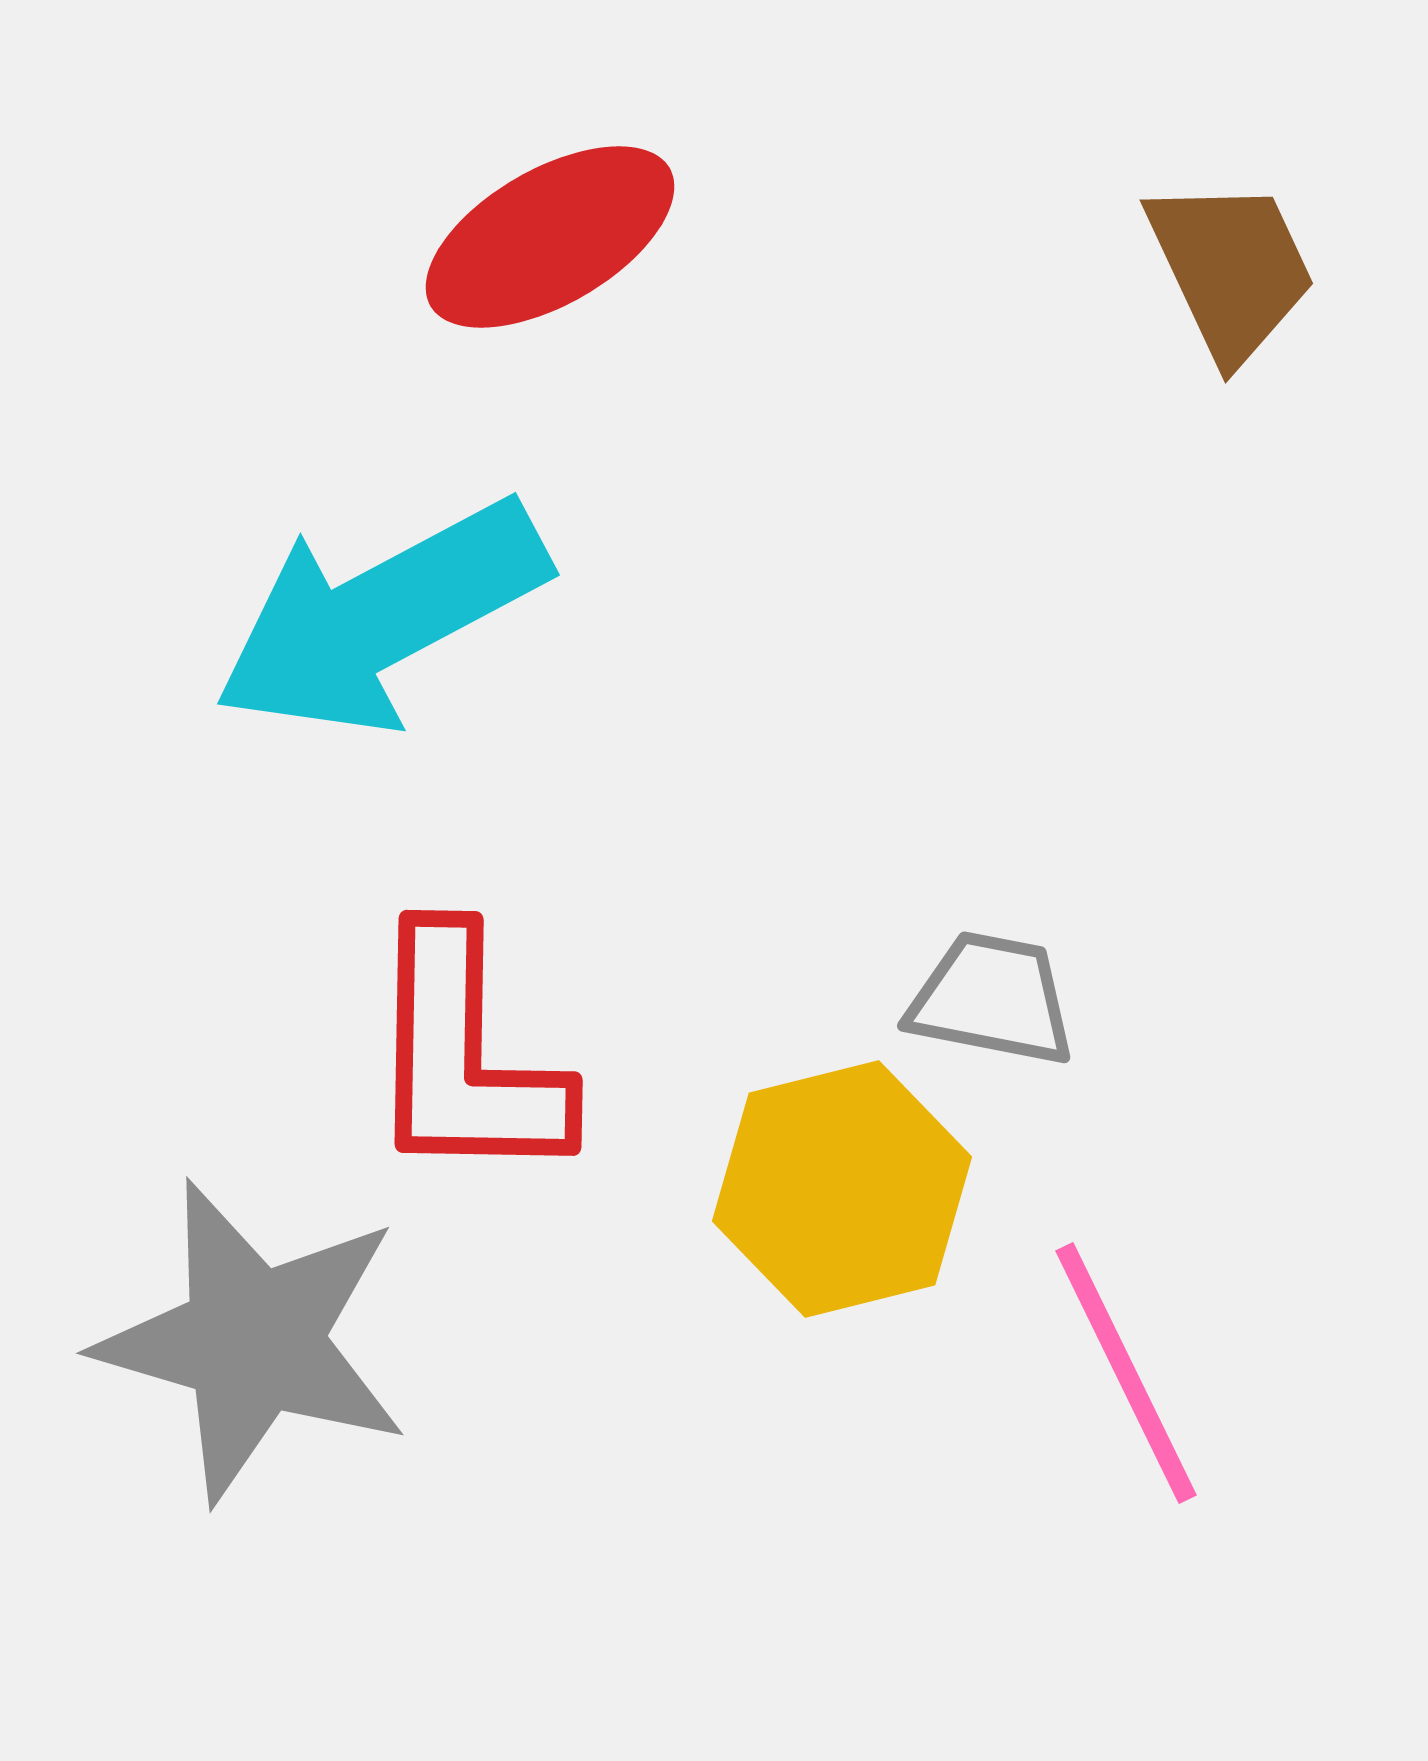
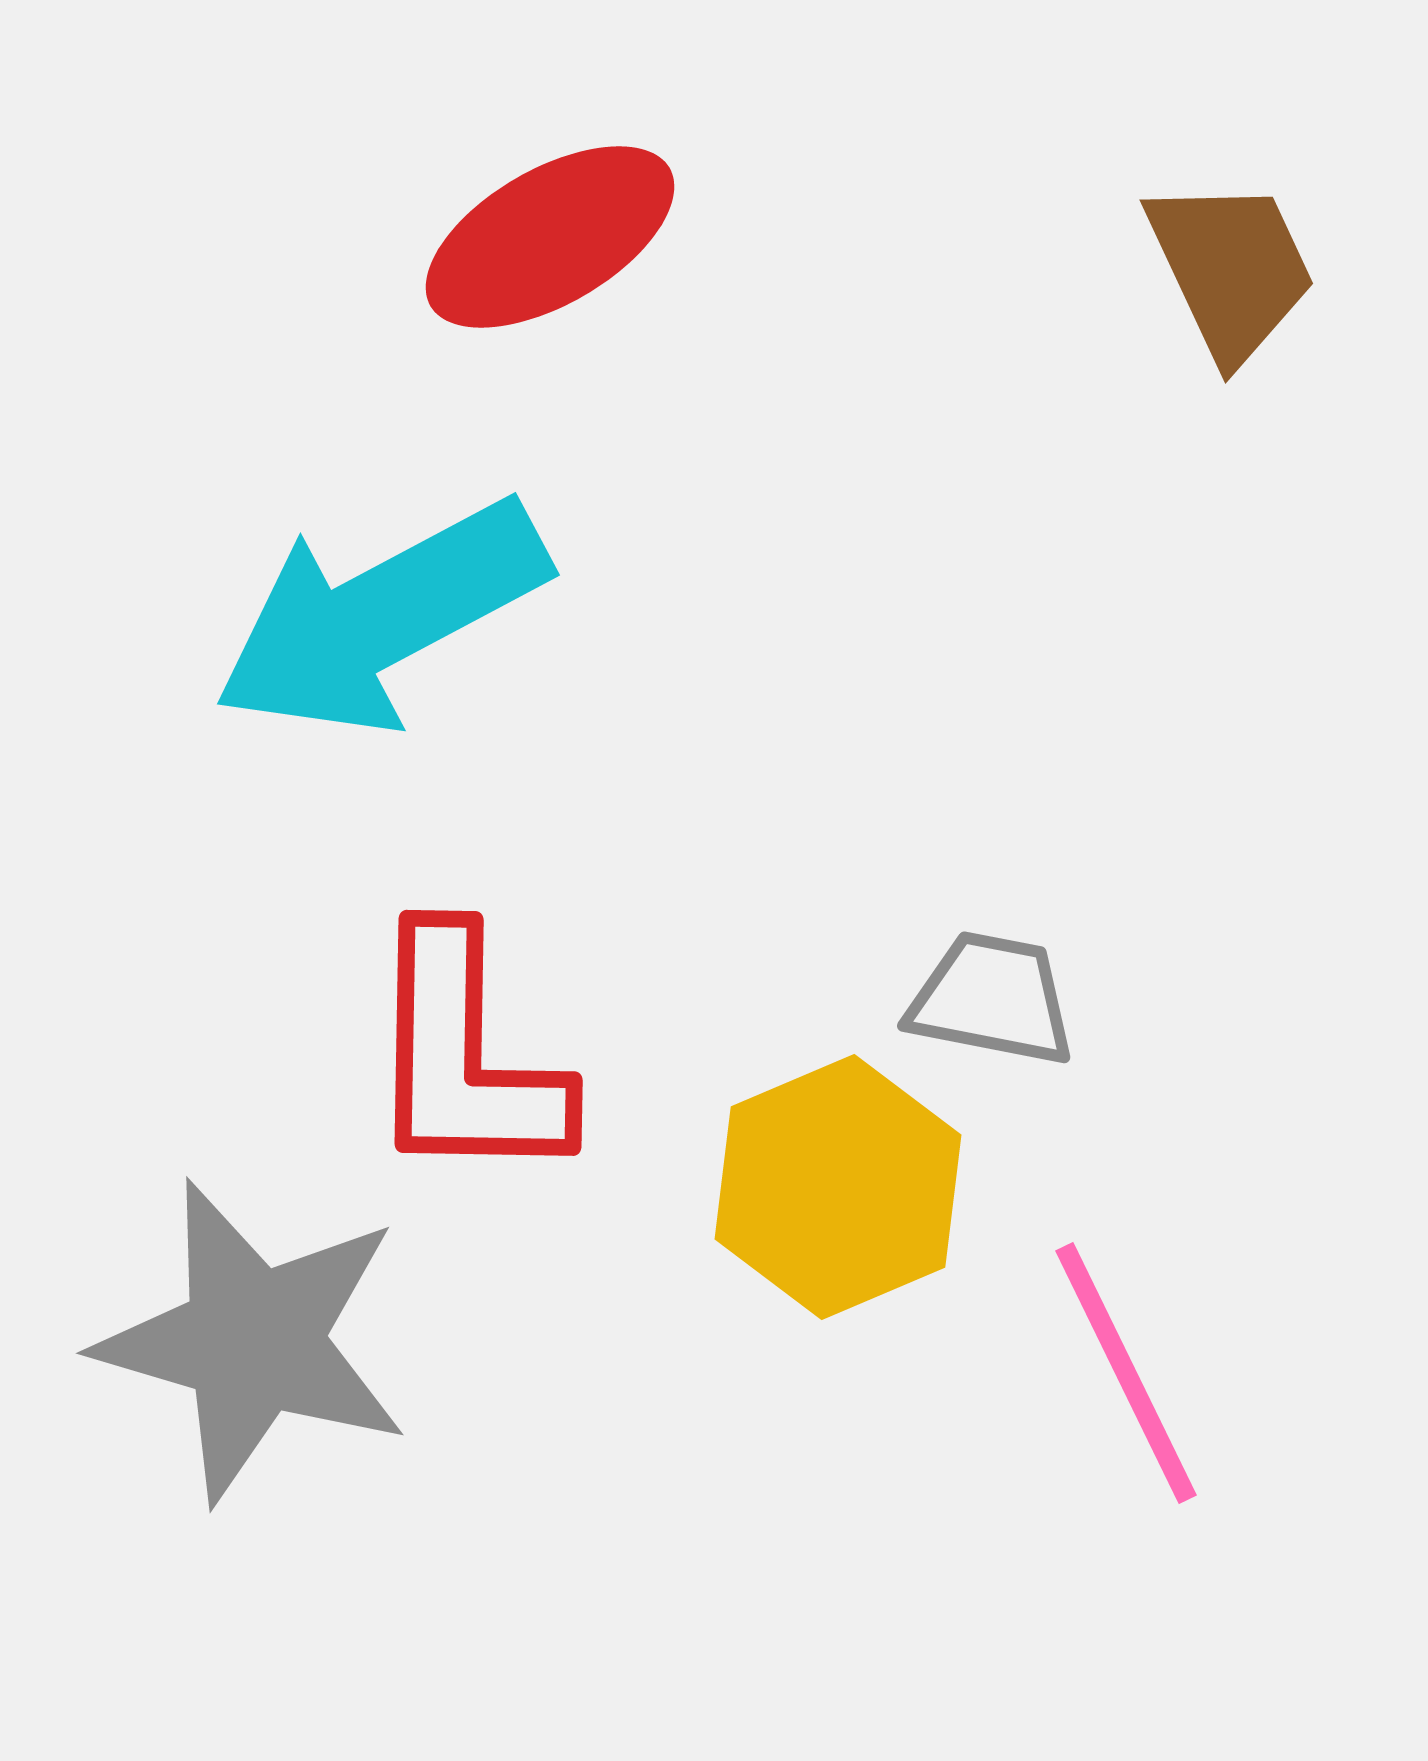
yellow hexagon: moved 4 px left, 2 px up; rotated 9 degrees counterclockwise
